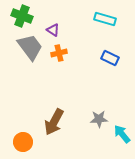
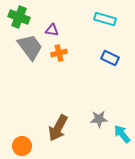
green cross: moved 3 px left, 1 px down
purple triangle: moved 1 px left; rotated 24 degrees counterclockwise
brown arrow: moved 4 px right, 6 px down
orange circle: moved 1 px left, 4 px down
